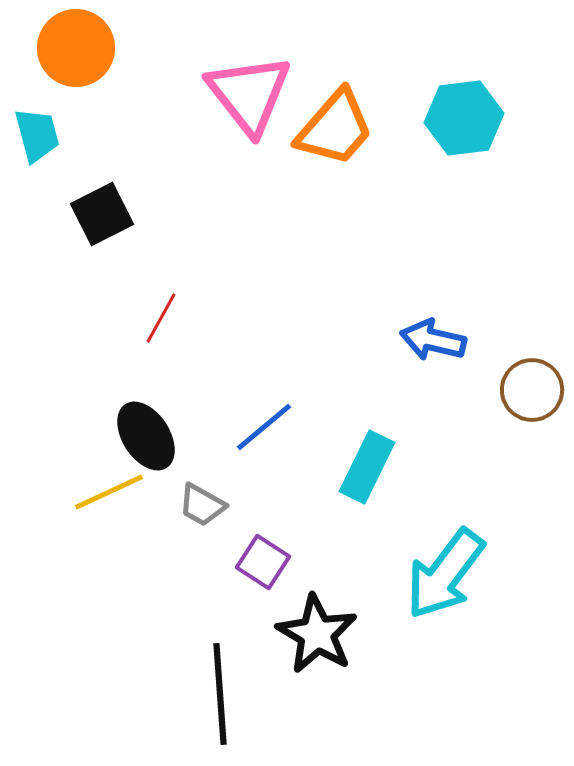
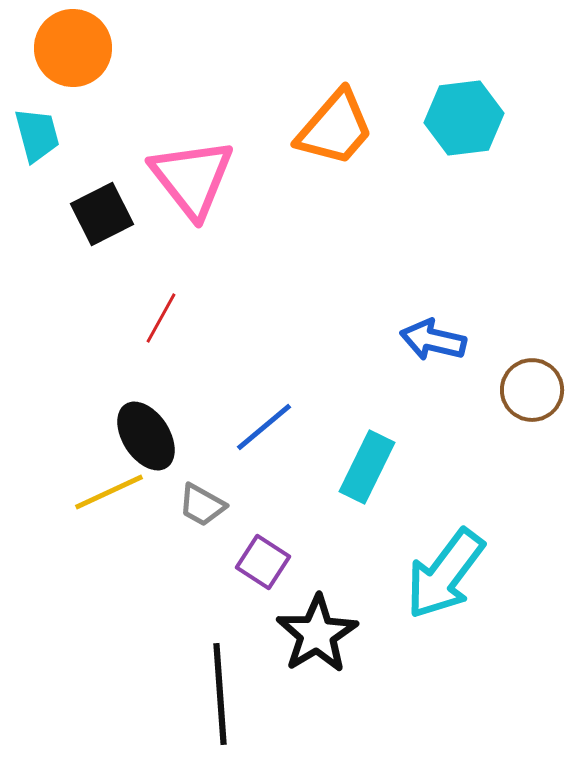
orange circle: moved 3 px left
pink triangle: moved 57 px left, 84 px down
black star: rotated 10 degrees clockwise
